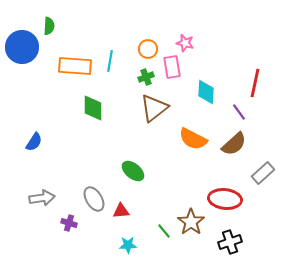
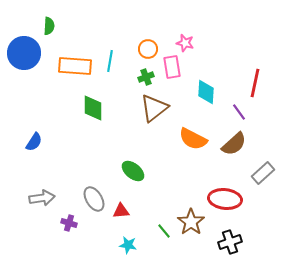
blue circle: moved 2 px right, 6 px down
cyan star: rotated 12 degrees clockwise
